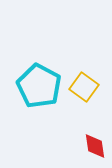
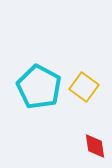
cyan pentagon: moved 1 px down
